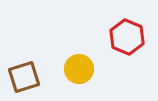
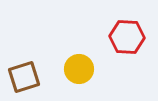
red hexagon: rotated 20 degrees counterclockwise
